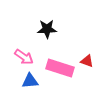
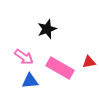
black star: rotated 18 degrees counterclockwise
red triangle: moved 2 px right, 1 px down; rotated 32 degrees counterclockwise
pink rectangle: rotated 12 degrees clockwise
